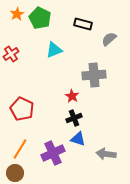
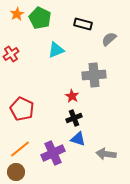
cyan triangle: moved 2 px right
orange line: rotated 20 degrees clockwise
brown circle: moved 1 px right, 1 px up
